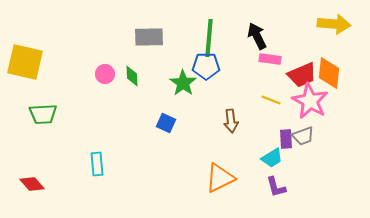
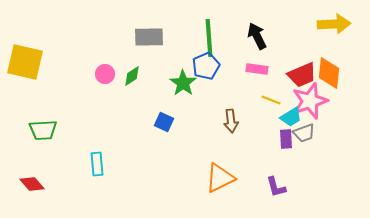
yellow arrow: rotated 8 degrees counterclockwise
green line: rotated 9 degrees counterclockwise
pink rectangle: moved 13 px left, 10 px down
blue pentagon: rotated 24 degrees counterclockwise
green diamond: rotated 60 degrees clockwise
pink star: rotated 24 degrees clockwise
green trapezoid: moved 16 px down
blue square: moved 2 px left, 1 px up
gray trapezoid: moved 1 px right, 3 px up
cyan trapezoid: moved 19 px right, 41 px up
